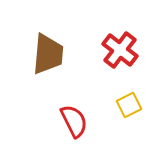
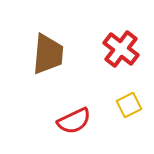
red cross: moved 1 px right, 1 px up
red semicircle: rotated 92 degrees clockwise
